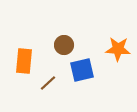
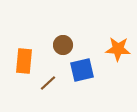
brown circle: moved 1 px left
